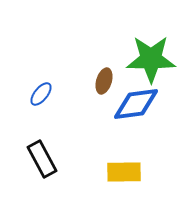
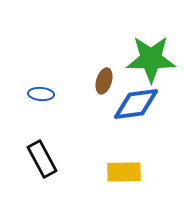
blue ellipse: rotated 55 degrees clockwise
